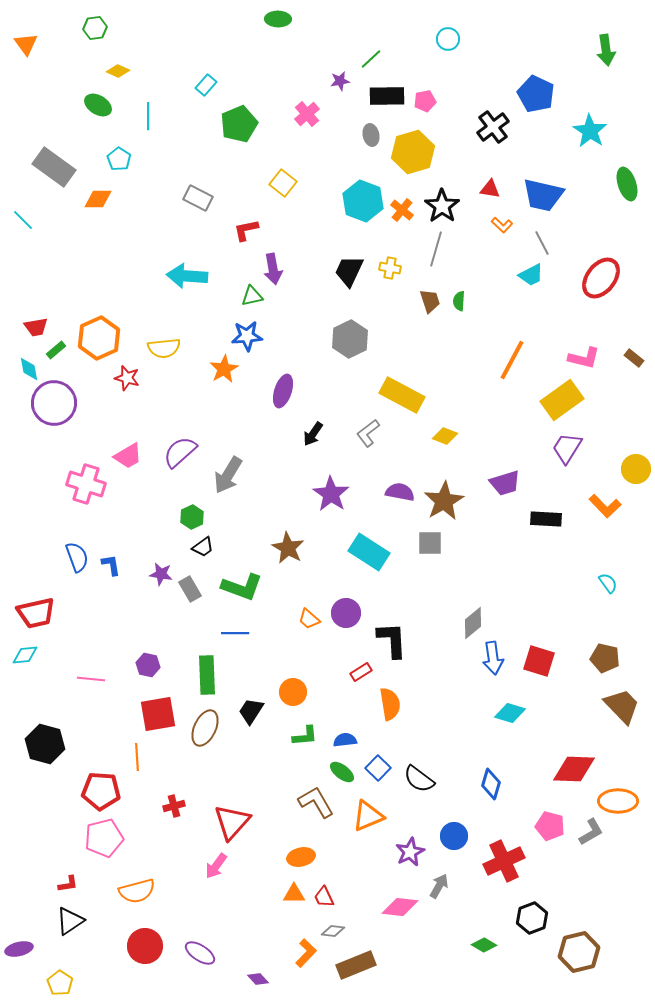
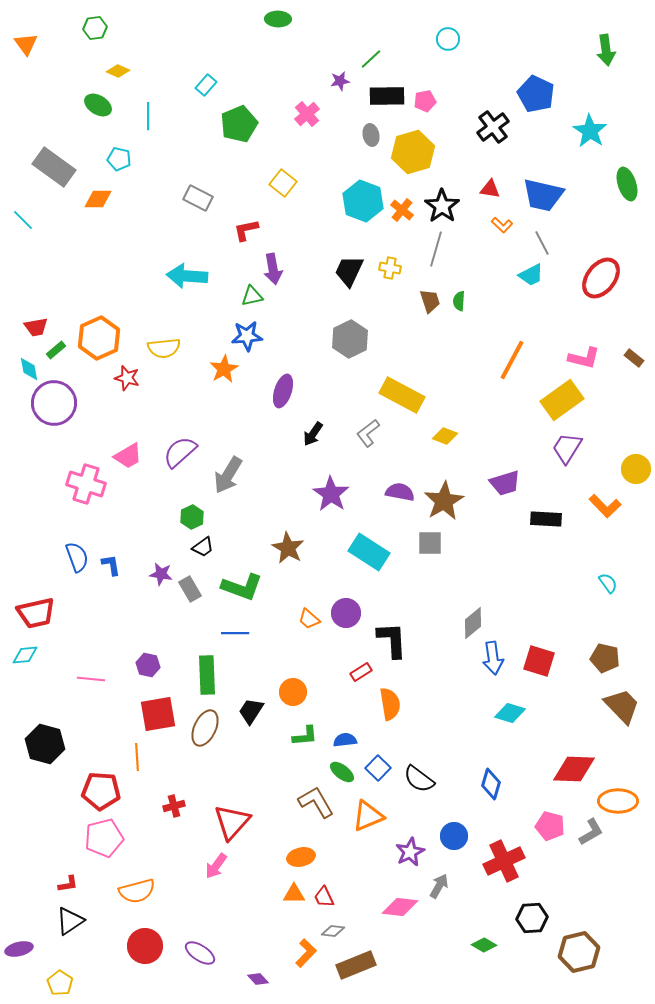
cyan pentagon at (119, 159): rotated 20 degrees counterclockwise
black hexagon at (532, 918): rotated 16 degrees clockwise
